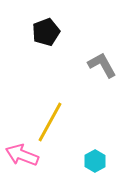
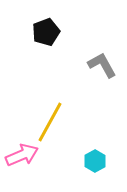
pink arrow: rotated 136 degrees clockwise
